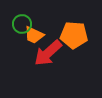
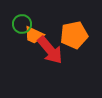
orange pentagon: rotated 16 degrees counterclockwise
red arrow: moved 2 px right, 3 px up; rotated 88 degrees counterclockwise
